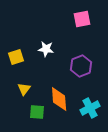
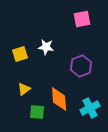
white star: moved 2 px up
yellow square: moved 4 px right, 3 px up
yellow triangle: rotated 16 degrees clockwise
